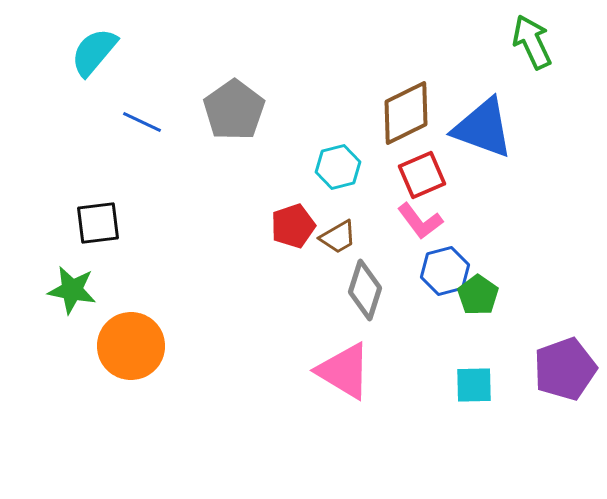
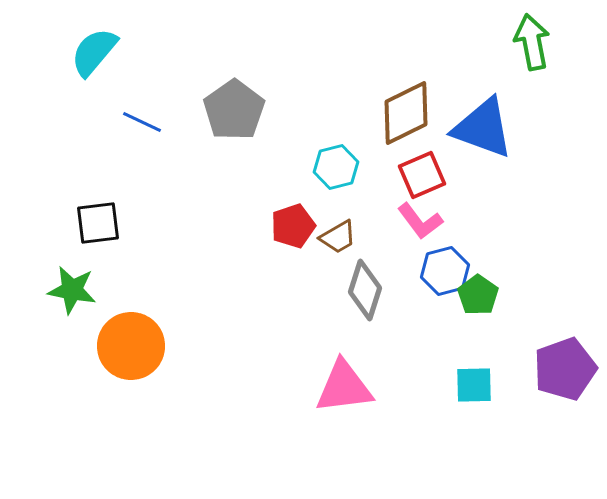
green arrow: rotated 14 degrees clockwise
cyan hexagon: moved 2 px left
pink triangle: moved 16 px down; rotated 38 degrees counterclockwise
